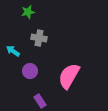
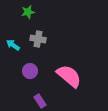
gray cross: moved 1 px left, 1 px down
cyan arrow: moved 6 px up
pink semicircle: rotated 100 degrees clockwise
